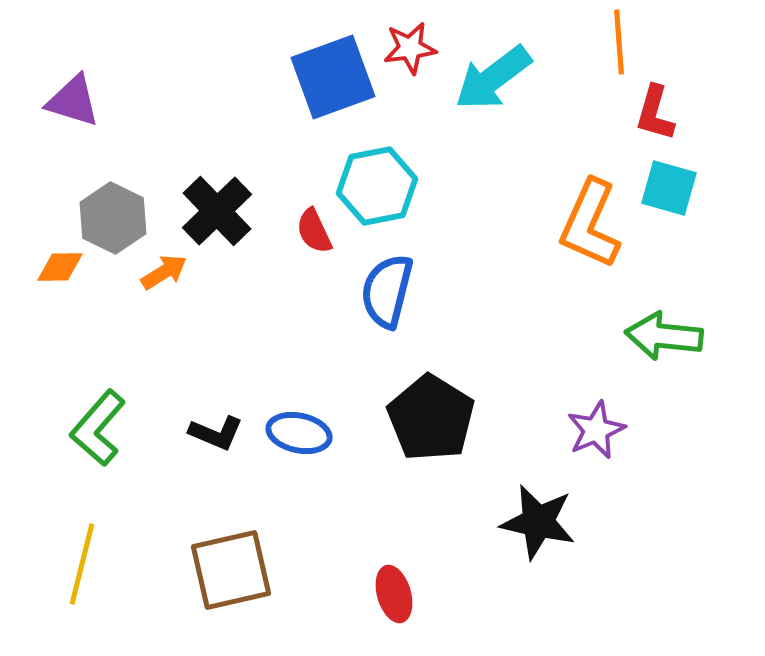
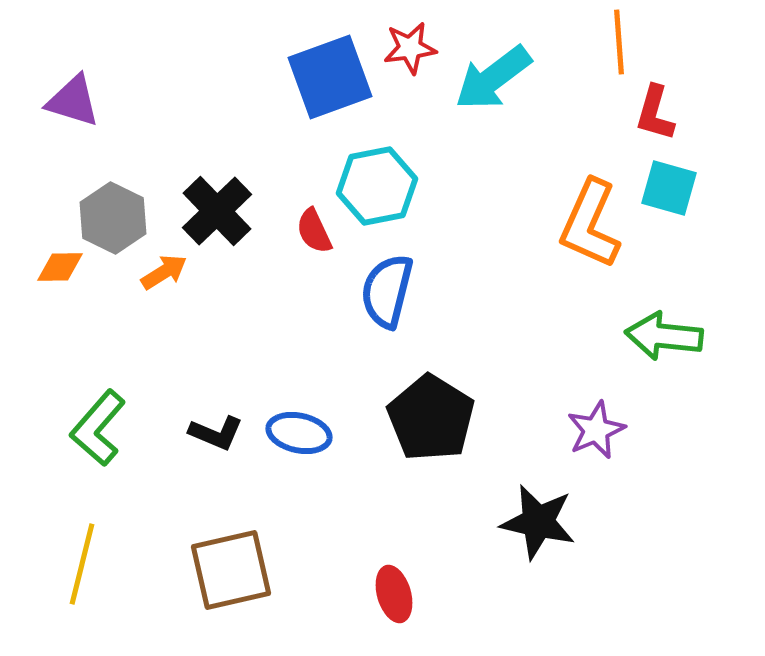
blue square: moved 3 px left
